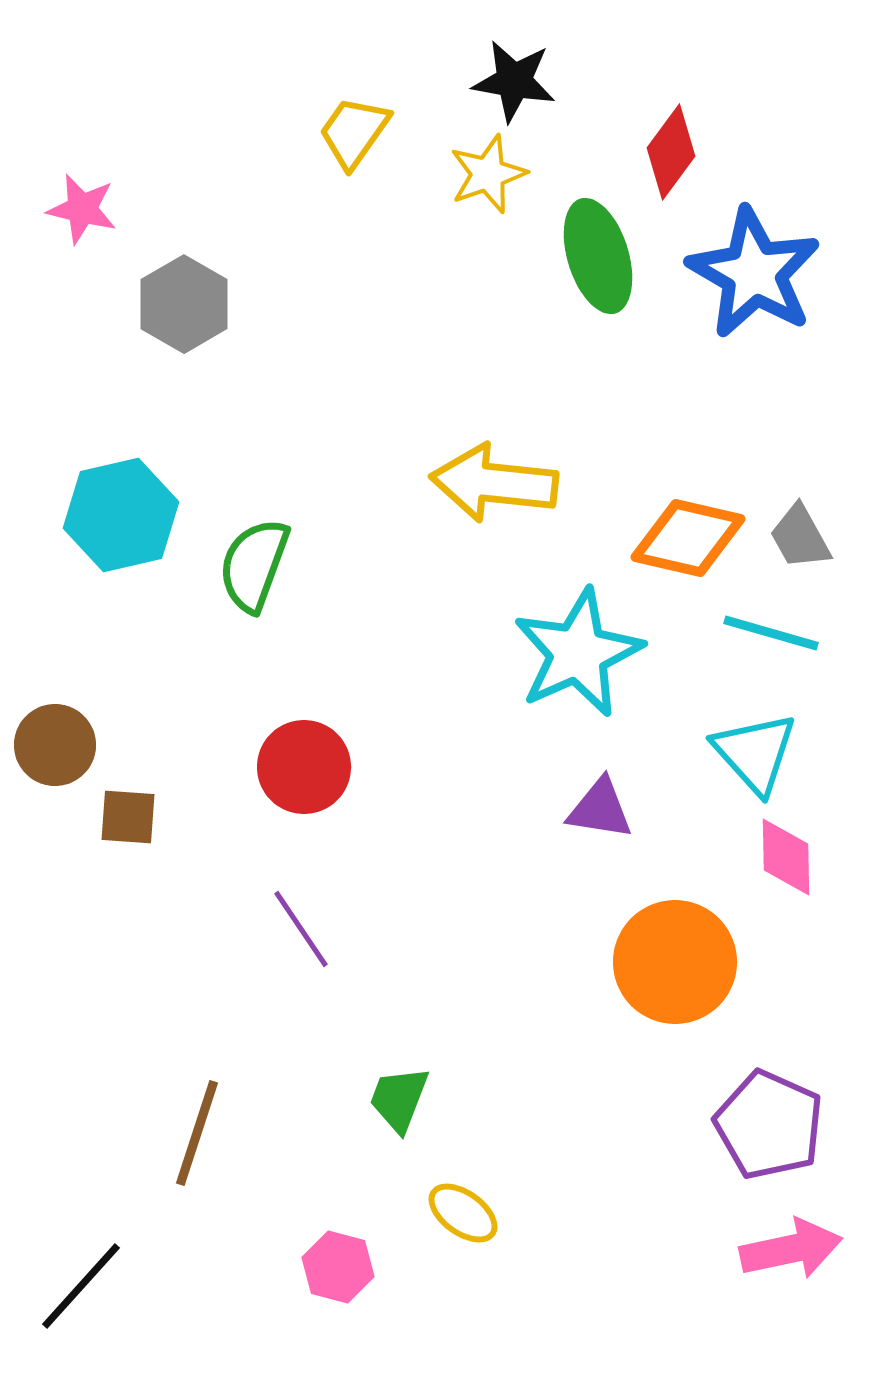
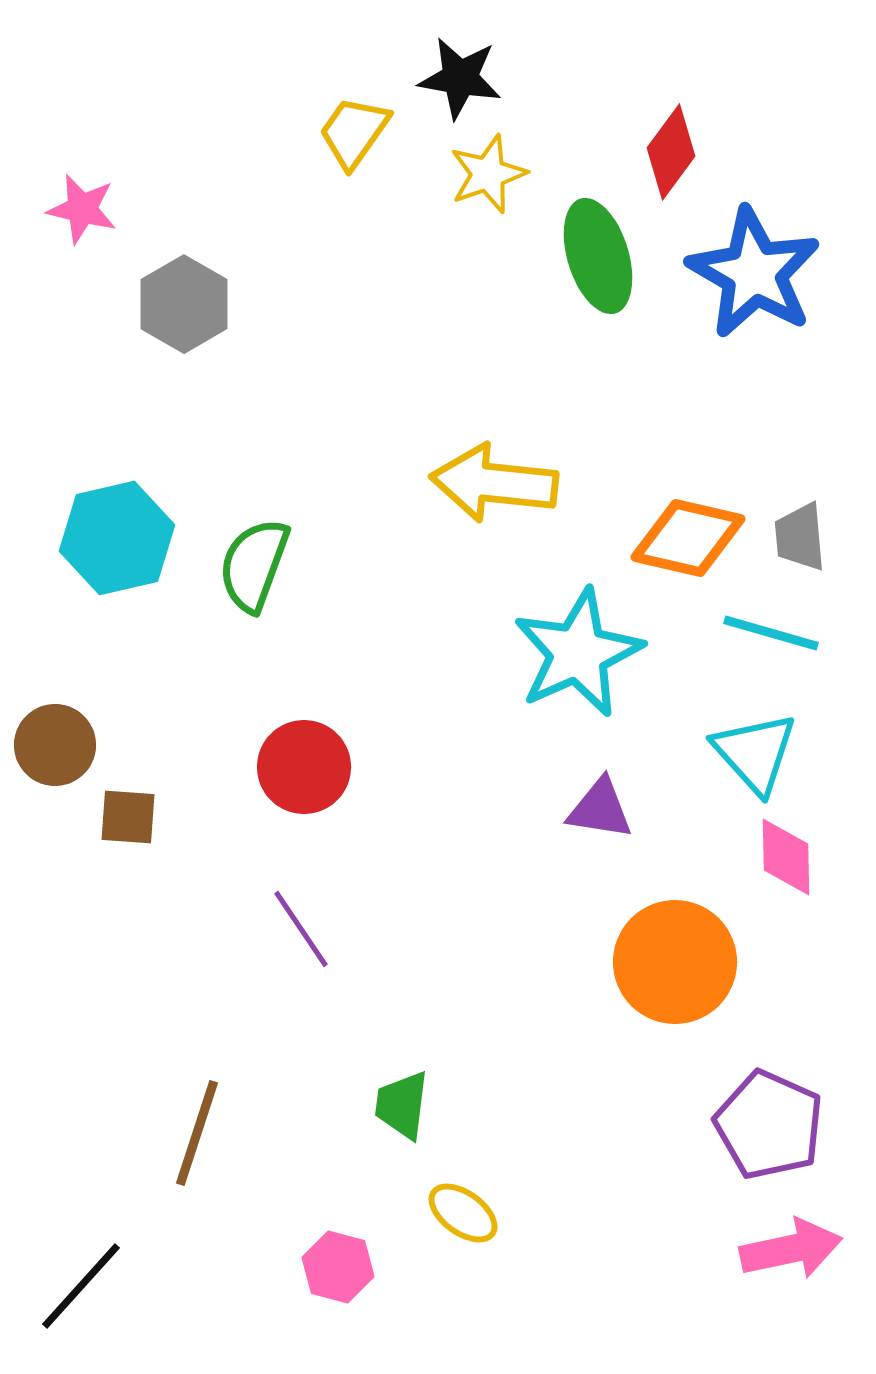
black star: moved 54 px left, 3 px up
cyan hexagon: moved 4 px left, 23 px down
gray trapezoid: rotated 24 degrees clockwise
green trapezoid: moved 3 px right, 6 px down; rotated 14 degrees counterclockwise
